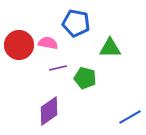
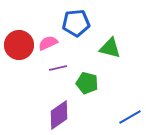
blue pentagon: rotated 16 degrees counterclockwise
pink semicircle: rotated 36 degrees counterclockwise
green triangle: rotated 15 degrees clockwise
green pentagon: moved 2 px right, 5 px down
purple diamond: moved 10 px right, 4 px down
